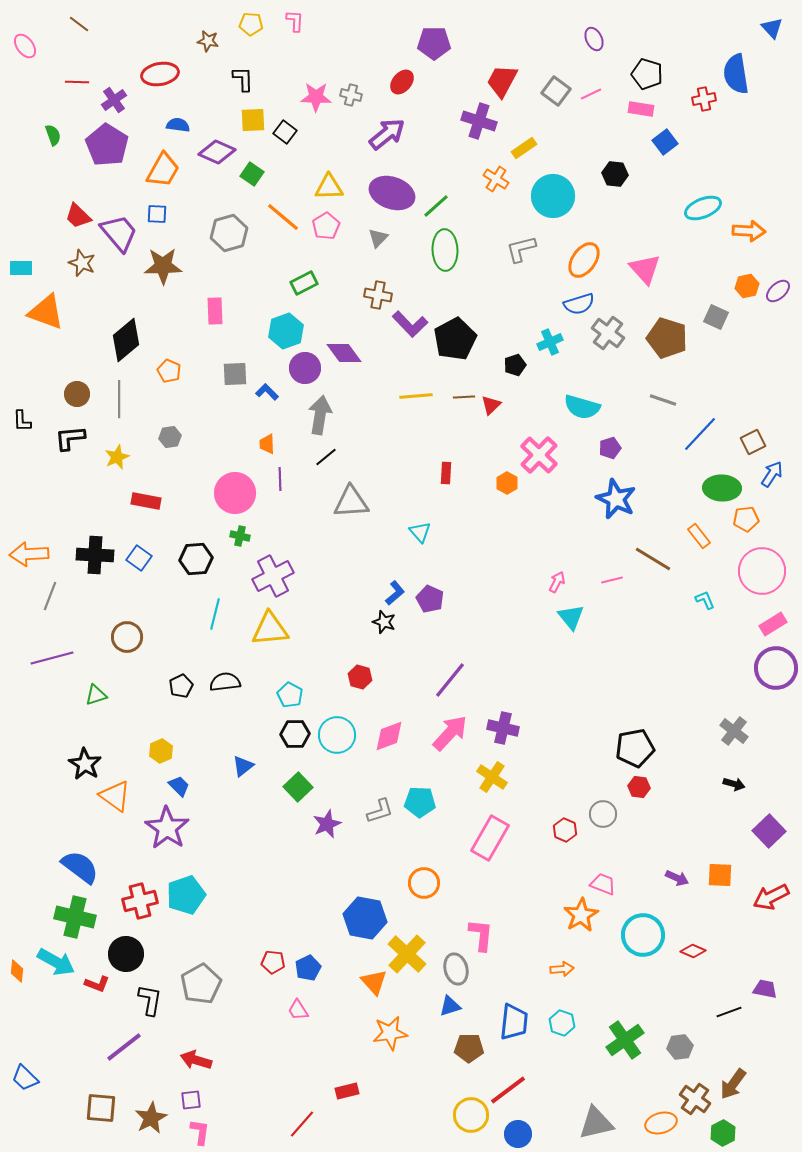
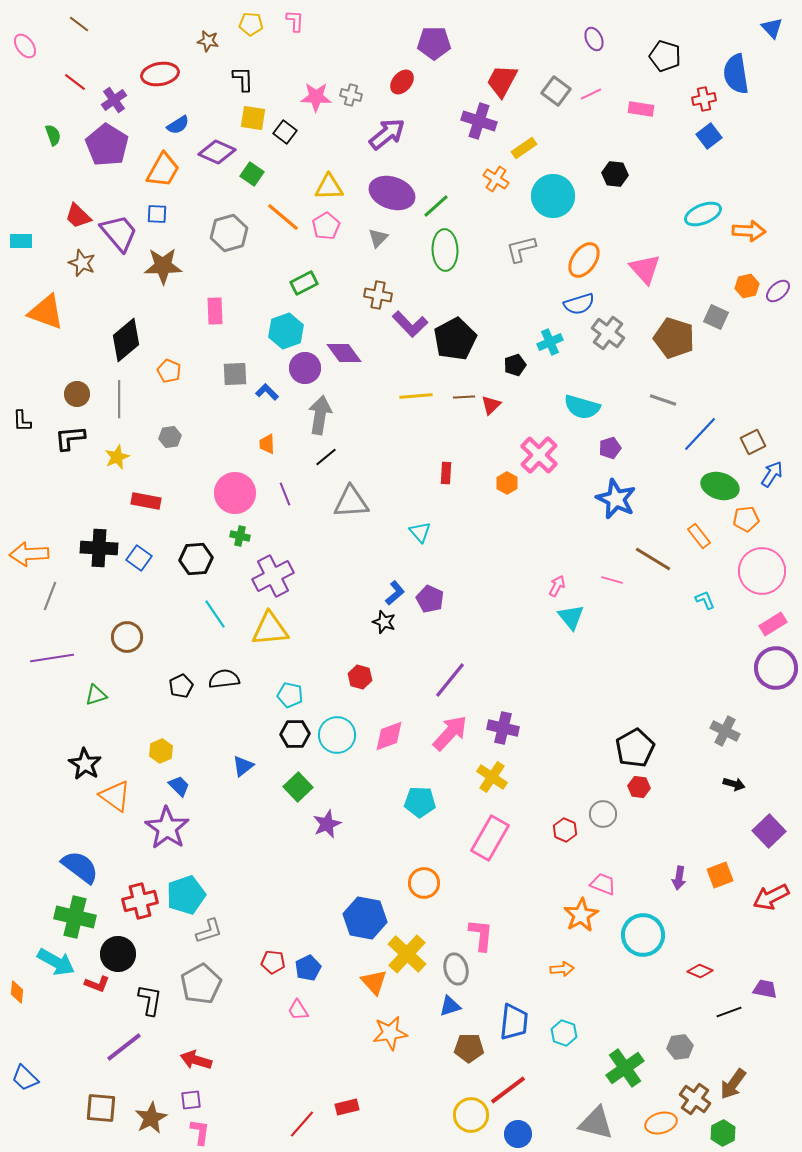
black pentagon at (647, 74): moved 18 px right, 18 px up
red line at (77, 82): moved 2 px left; rotated 35 degrees clockwise
yellow square at (253, 120): moved 2 px up; rotated 12 degrees clockwise
blue semicircle at (178, 125): rotated 140 degrees clockwise
blue square at (665, 142): moved 44 px right, 6 px up
cyan ellipse at (703, 208): moved 6 px down
cyan rectangle at (21, 268): moved 27 px up
brown pentagon at (667, 338): moved 7 px right
purple line at (280, 479): moved 5 px right, 15 px down; rotated 20 degrees counterclockwise
green ellipse at (722, 488): moved 2 px left, 2 px up; rotated 15 degrees clockwise
black cross at (95, 555): moved 4 px right, 7 px up
pink line at (612, 580): rotated 30 degrees clockwise
pink arrow at (557, 582): moved 4 px down
cyan line at (215, 614): rotated 48 degrees counterclockwise
purple line at (52, 658): rotated 6 degrees clockwise
black semicircle at (225, 682): moved 1 px left, 3 px up
cyan pentagon at (290, 695): rotated 15 degrees counterclockwise
gray cross at (734, 731): moved 9 px left; rotated 12 degrees counterclockwise
black pentagon at (635, 748): rotated 18 degrees counterclockwise
gray L-shape at (380, 811): moved 171 px left, 120 px down
orange square at (720, 875): rotated 24 degrees counterclockwise
purple arrow at (677, 878): moved 2 px right; rotated 75 degrees clockwise
red diamond at (693, 951): moved 7 px right, 20 px down
black circle at (126, 954): moved 8 px left
orange diamond at (17, 971): moved 21 px down
cyan hexagon at (562, 1023): moved 2 px right, 10 px down
green cross at (625, 1040): moved 28 px down
red rectangle at (347, 1091): moved 16 px down
gray triangle at (596, 1123): rotated 27 degrees clockwise
